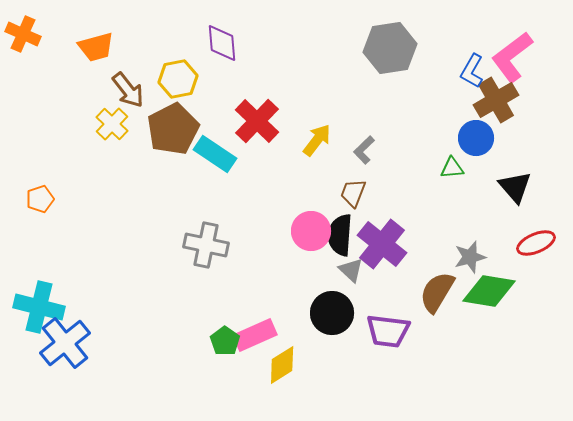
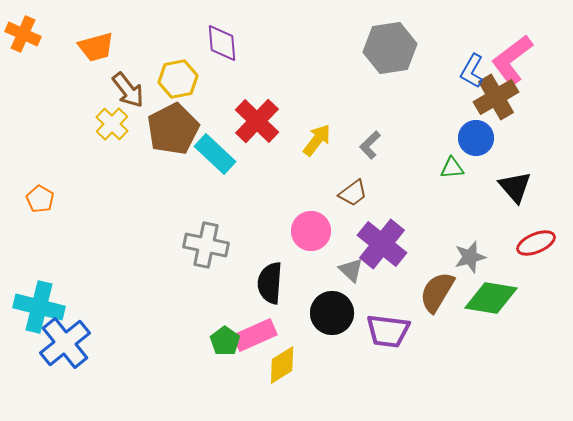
pink L-shape: moved 3 px down
brown cross: moved 3 px up
gray L-shape: moved 6 px right, 5 px up
cyan rectangle: rotated 9 degrees clockwise
brown trapezoid: rotated 148 degrees counterclockwise
orange pentagon: rotated 24 degrees counterclockwise
black semicircle: moved 70 px left, 48 px down
green diamond: moved 2 px right, 7 px down
